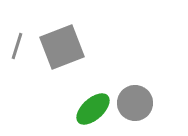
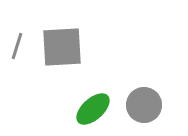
gray square: rotated 18 degrees clockwise
gray circle: moved 9 px right, 2 px down
